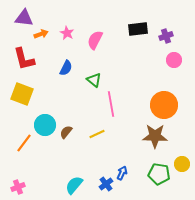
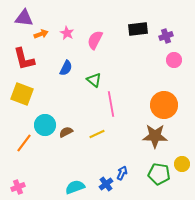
brown semicircle: rotated 24 degrees clockwise
cyan semicircle: moved 1 px right, 2 px down; rotated 30 degrees clockwise
